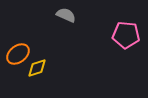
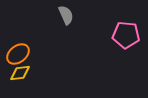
gray semicircle: rotated 42 degrees clockwise
yellow diamond: moved 17 px left, 5 px down; rotated 10 degrees clockwise
